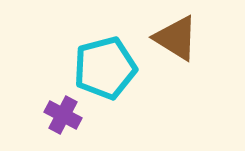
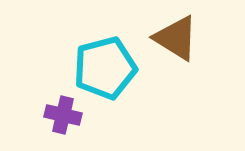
purple cross: rotated 15 degrees counterclockwise
